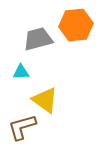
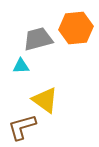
orange hexagon: moved 3 px down
cyan triangle: moved 6 px up
